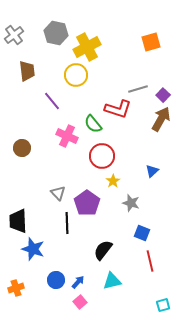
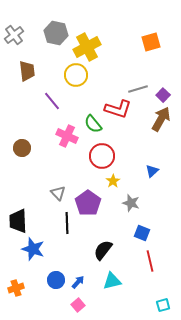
purple pentagon: moved 1 px right
pink square: moved 2 px left, 3 px down
